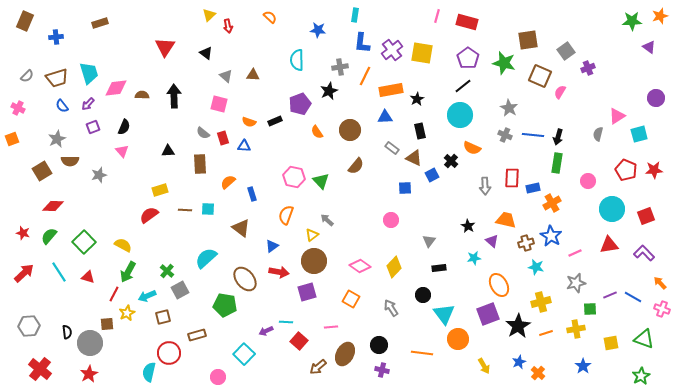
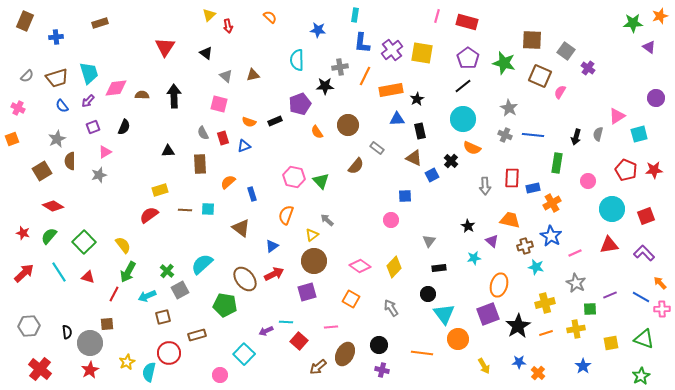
green star at (632, 21): moved 1 px right, 2 px down
brown square at (528, 40): moved 4 px right; rotated 10 degrees clockwise
gray square at (566, 51): rotated 18 degrees counterclockwise
purple cross at (588, 68): rotated 32 degrees counterclockwise
brown triangle at (253, 75): rotated 16 degrees counterclockwise
black star at (329, 91): moved 4 px left, 5 px up; rotated 24 degrees clockwise
purple arrow at (88, 104): moved 3 px up
cyan circle at (460, 115): moved 3 px right, 4 px down
blue triangle at (385, 117): moved 12 px right, 2 px down
brown circle at (350, 130): moved 2 px left, 5 px up
gray semicircle at (203, 133): rotated 24 degrees clockwise
black arrow at (558, 137): moved 18 px right
blue triangle at (244, 146): rotated 24 degrees counterclockwise
gray rectangle at (392, 148): moved 15 px left
pink triangle at (122, 151): moved 17 px left, 1 px down; rotated 40 degrees clockwise
brown semicircle at (70, 161): rotated 90 degrees clockwise
blue square at (405, 188): moved 8 px down
red diamond at (53, 206): rotated 30 degrees clockwise
orange trapezoid at (506, 220): moved 4 px right
brown cross at (526, 243): moved 1 px left, 3 px down
yellow semicircle at (123, 245): rotated 24 degrees clockwise
cyan semicircle at (206, 258): moved 4 px left, 6 px down
red arrow at (279, 272): moved 5 px left, 2 px down; rotated 36 degrees counterclockwise
gray star at (576, 283): rotated 30 degrees counterclockwise
orange ellipse at (499, 285): rotated 45 degrees clockwise
black circle at (423, 295): moved 5 px right, 1 px up
blue line at (633, 297): moved 8 px right
yellow cross at (541, 302): moved 4 px right, 1 px down
pink cross at (662, 309): rotated 21 degrees counterclockwise
yellow star at (127, 313): moved 49 px down
blue star at (519, 362): rotated 24 degrees clockwise
red star at (89, 374): moved 1 px right, 4 px up
pink circle at (218, 377): moved 2 px right, 2 px up
